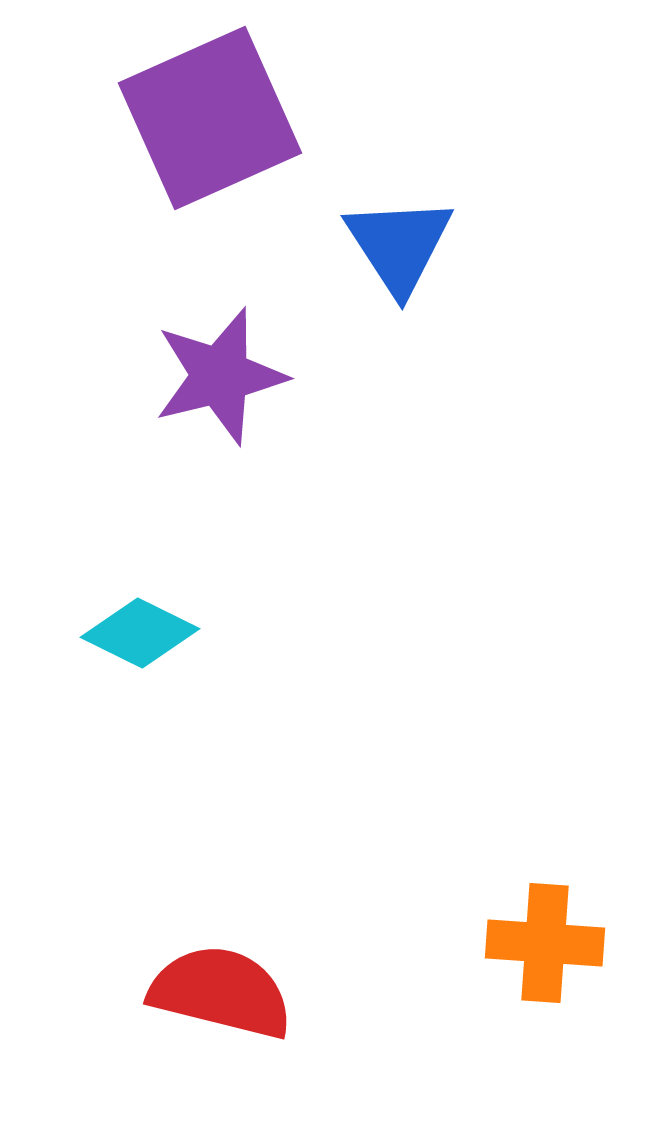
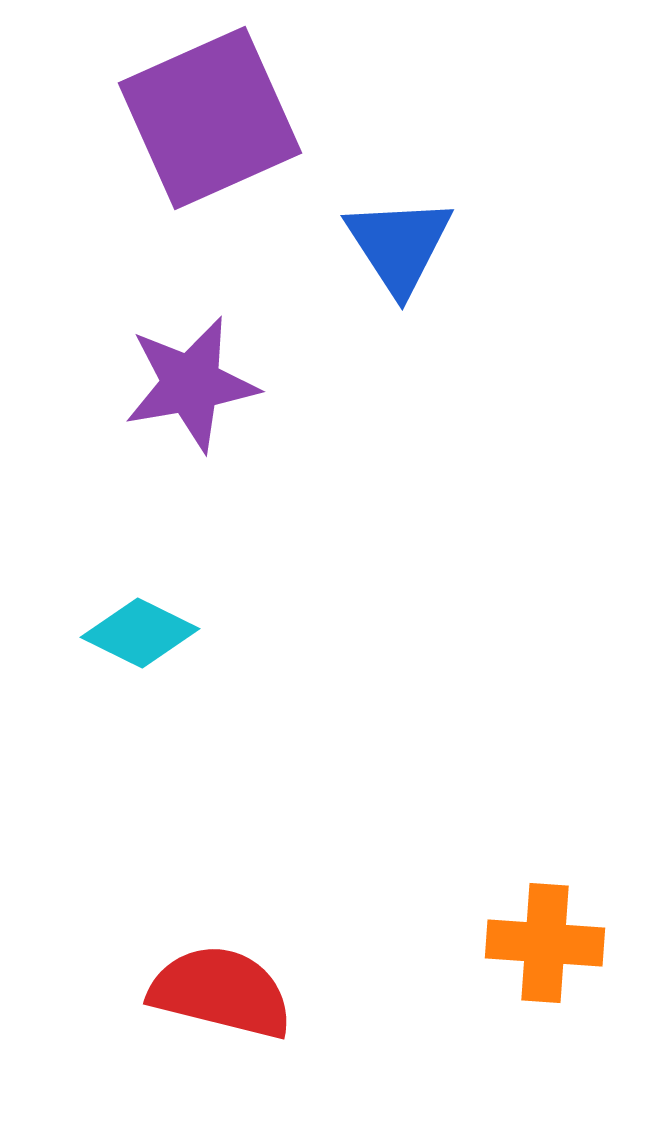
purple star: moved 29 px left, 8 px down; rotated 4 degrees clockwise
